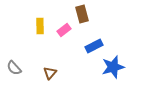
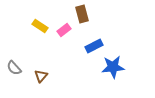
yellow rectangle: rotated 56 degrees counterclockwise
blue star: rotated 10 degrees clockwise
brown triangle: moved 9 px left, 3 px down
